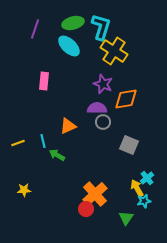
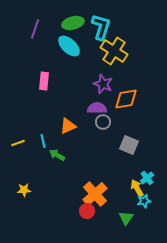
red circle: moved 1 px right, 2 px down
